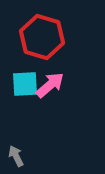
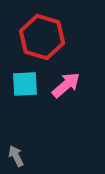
pink arrow: moved 16 px right
